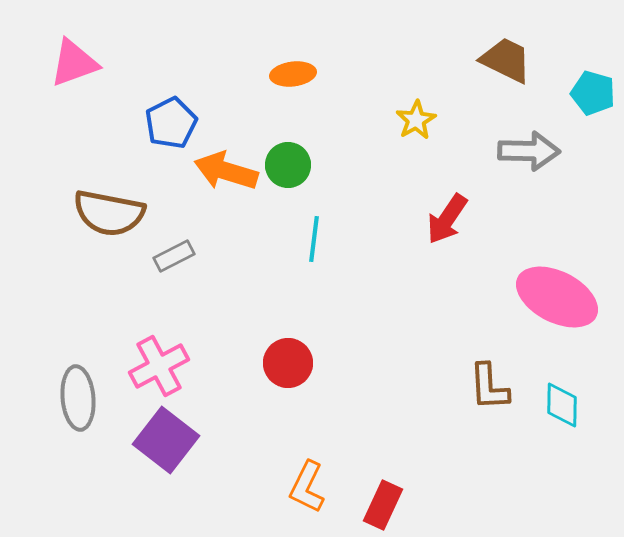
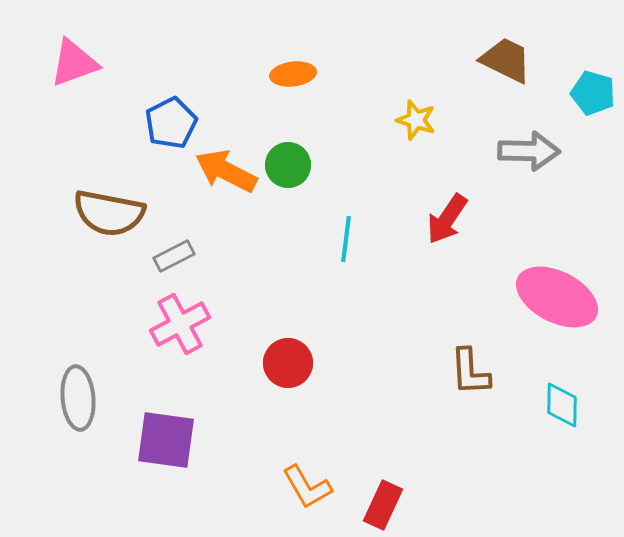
yellow star: rotated 24 degrees counterclockwise
orange arrow: rotated 10 degrees clockwise
cyan line: moved 32 px right
pink cross: moved 21 px right, 42 px up
brown L-shape: moved 19 px left, 15 px up
purple square: rotated 30 degrees counterclockwise
orange L-shape: rotated 56 degrees counterclockwise
